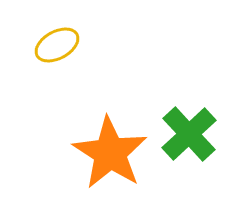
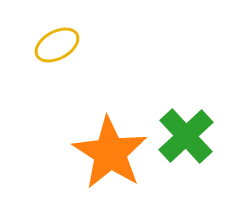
green cross: moved 3 px left, 2 px down
